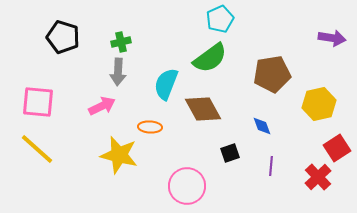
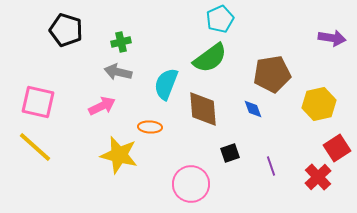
black pentagon: moved 3 px right, 7 px up
gray arrow: rotated 100 degrees clockwise
pink square: rotated 8 degrees clockwise
brown diamond: rotated 24 degrees clockwise
blue diamond: moved 9 px left, 17 px up
yellow line: moved 2 px left, 2 px up
purple line: rotated 24 degrees counterclockwise
pink circle: moved 4 px right, 2 px up
